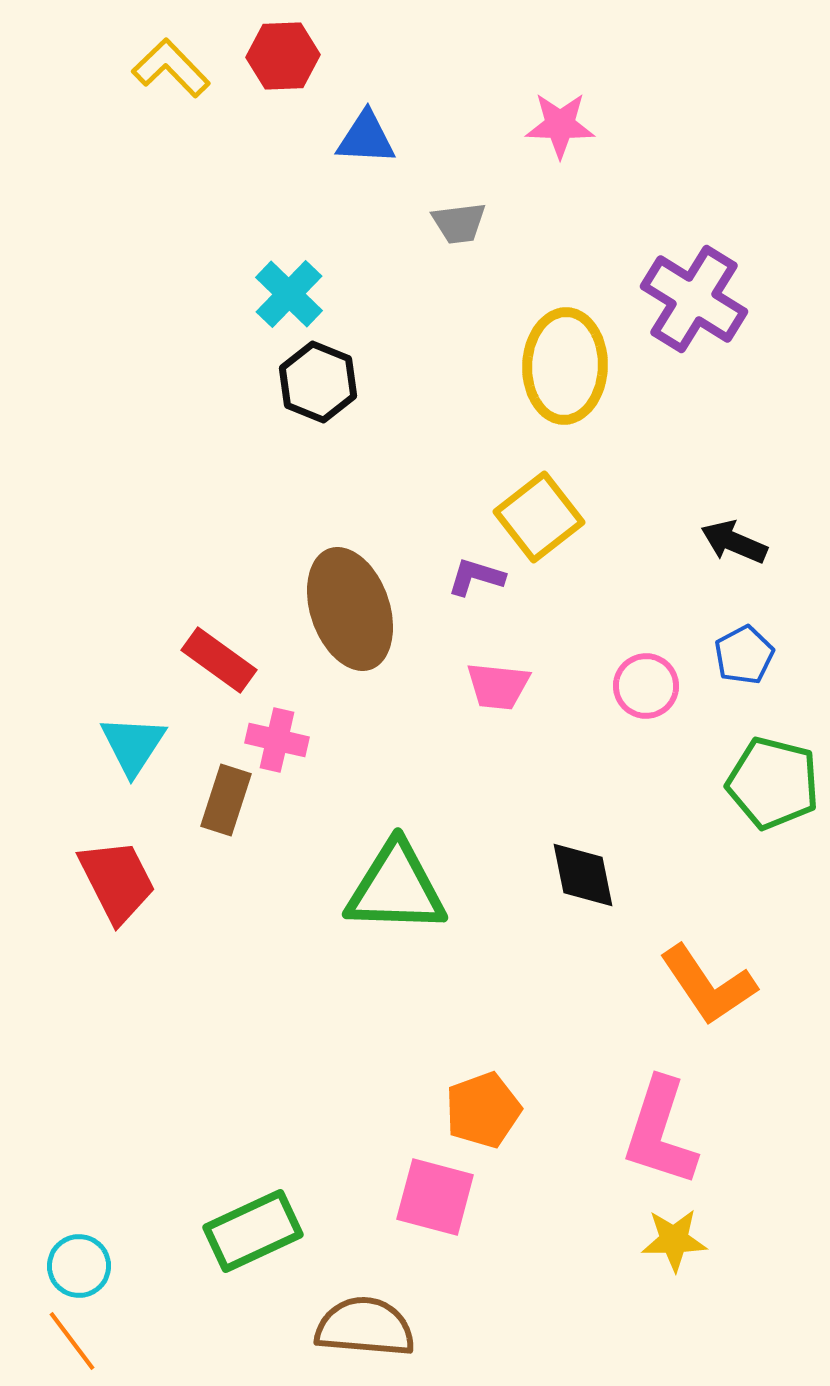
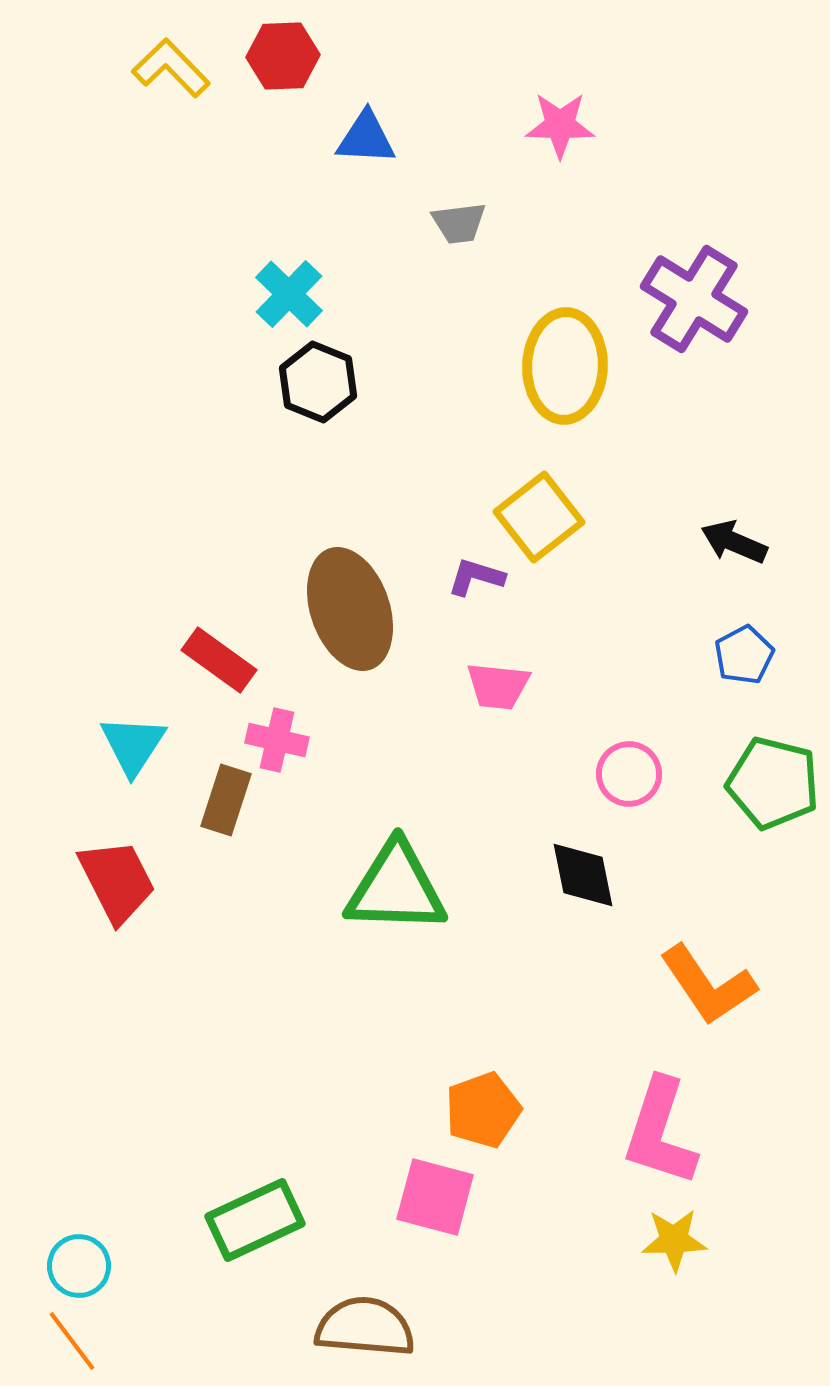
pink circle: moved 17 px left, 88 px down
green rectangle: moved 2 px right, 11 px up
